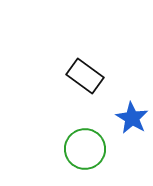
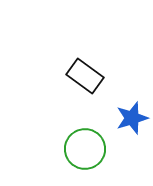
blue star: rotated 24 degrees clockwise
